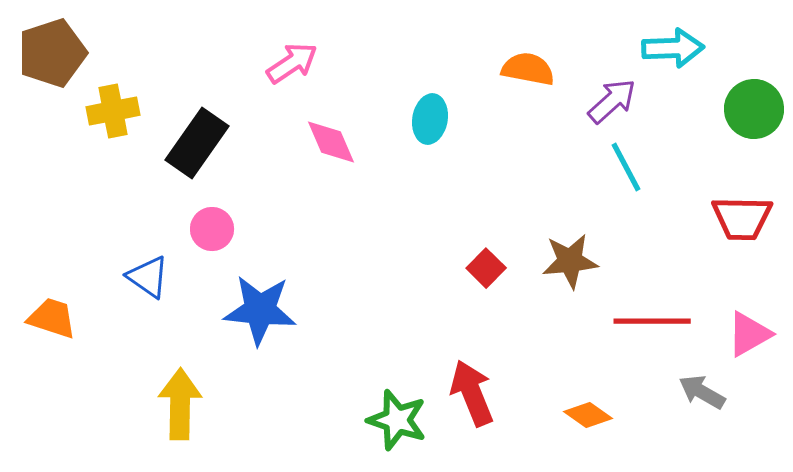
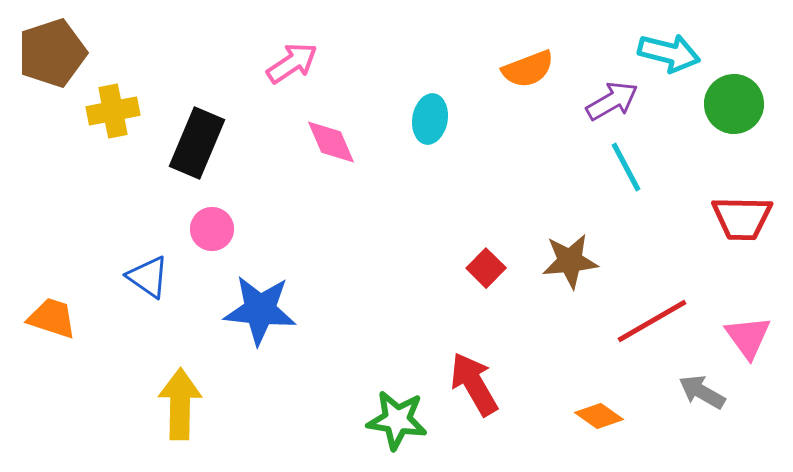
cyan arrow: moved 4 px left, 5 px down; rotated 16 degrees clockwise
orange semicircle: rotated 148 degrees clockwise
purple arrow: rotated 12 degrees clockwise
green circle: moved 20 px left, 5 px up
black rectangle: rotated 12 degrees counterclockwise
red line: rotated 30 degrees counterclockwise
pink triangle: moved 1 px left, 3 px down; rotated 36 degrees counterclockwise
red arrow: moved 2 px right, 9 px up; rotated 8 degrees counterclockwise
orange diamond: moved 11 px right, 1 px down
green star: rotated 10 degrees counterclockwise
